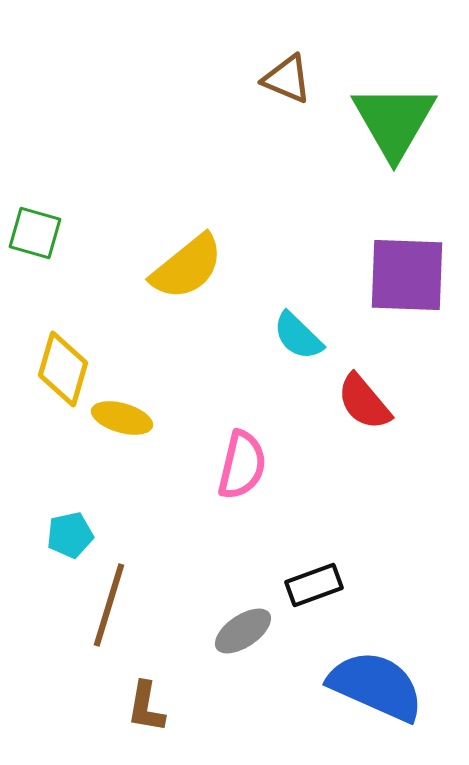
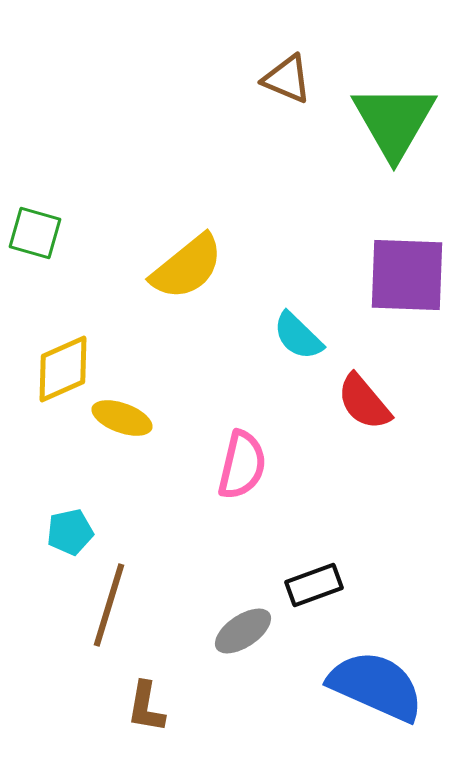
yellow diamond: rotated 50 degrees clockwise
yellow ellipse: rotated 4 degrees clockwise
cyan pentagon: moved 3 px up
